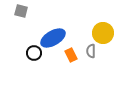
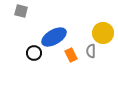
blue ellipse: moved 1 px right, 1 px up
